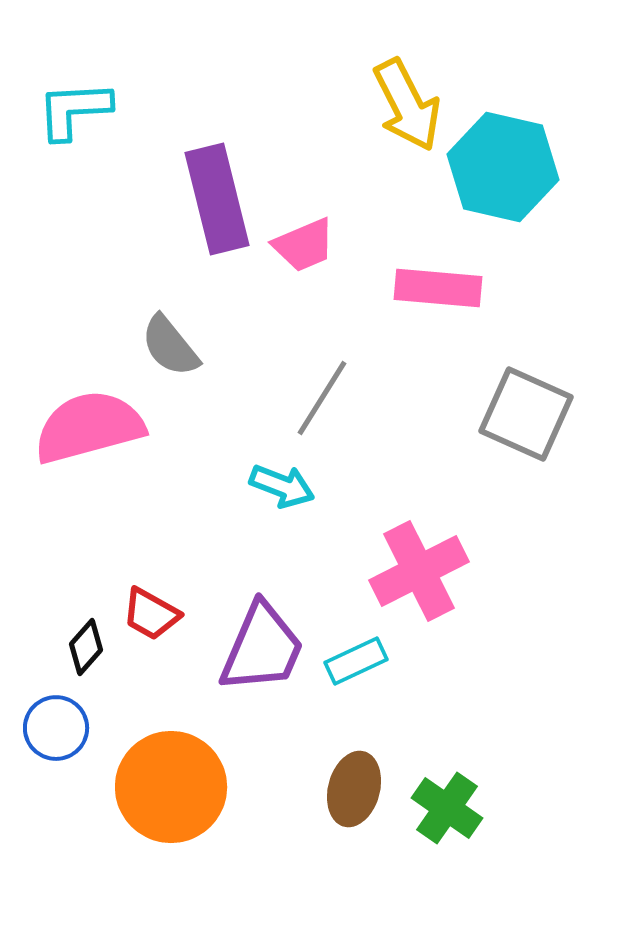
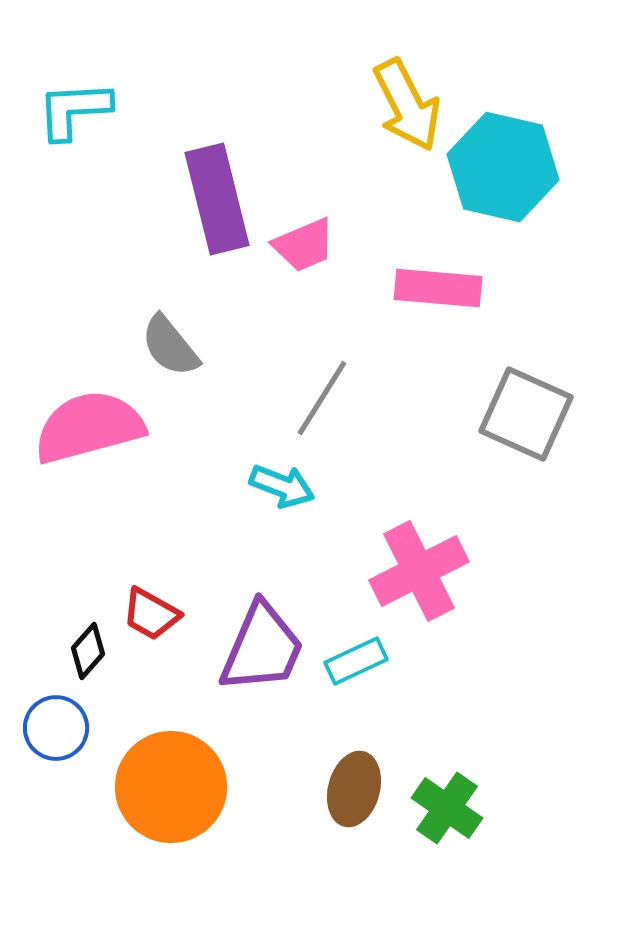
black diamond: moved 2 px right, 4 px down
